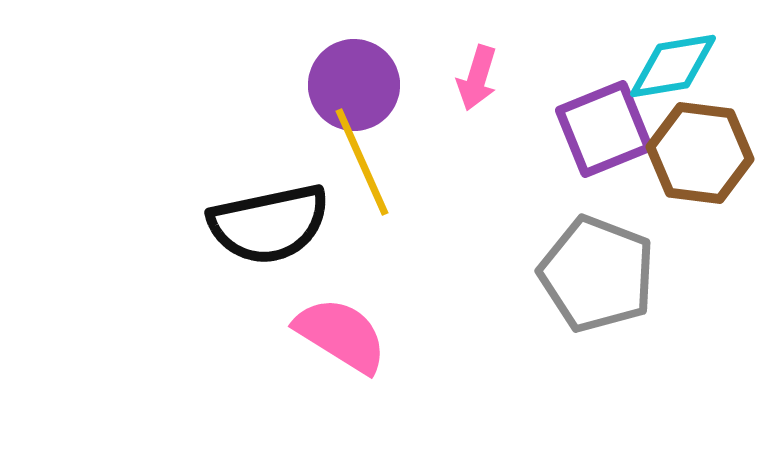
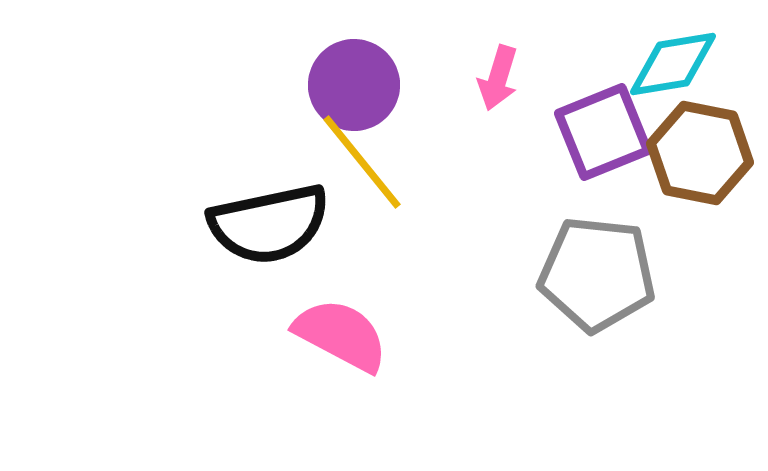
cyan diamond: moved 2 px up
pink arrow: moved 21 px right
purple square: moved 1 px left, 3 px down
brown hexagon: rotated 4 degrees clockwise
yellow line: rotated 15 degrees counterclockwise
gray pentagon: rotated 15 degrees counterclockwise
pink semicircle: rotated 4 degrees counterclockwise
